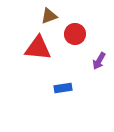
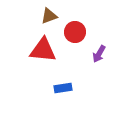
red circle: moved 2 px up
red triangle: moved 5 px right, 2 px down
purple arrow: moved 7 px up
